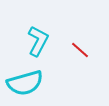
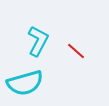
red line: moved 4 px left, 1 px down
